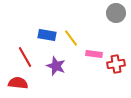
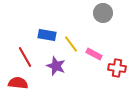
gray circle: moved 13 px left
yellow line: moved 6 px down
pink rectangle: rotated 21 degrees clockwise
red cross: moved 1 px right, 4 px down; rotated 18 degrees clockwise
